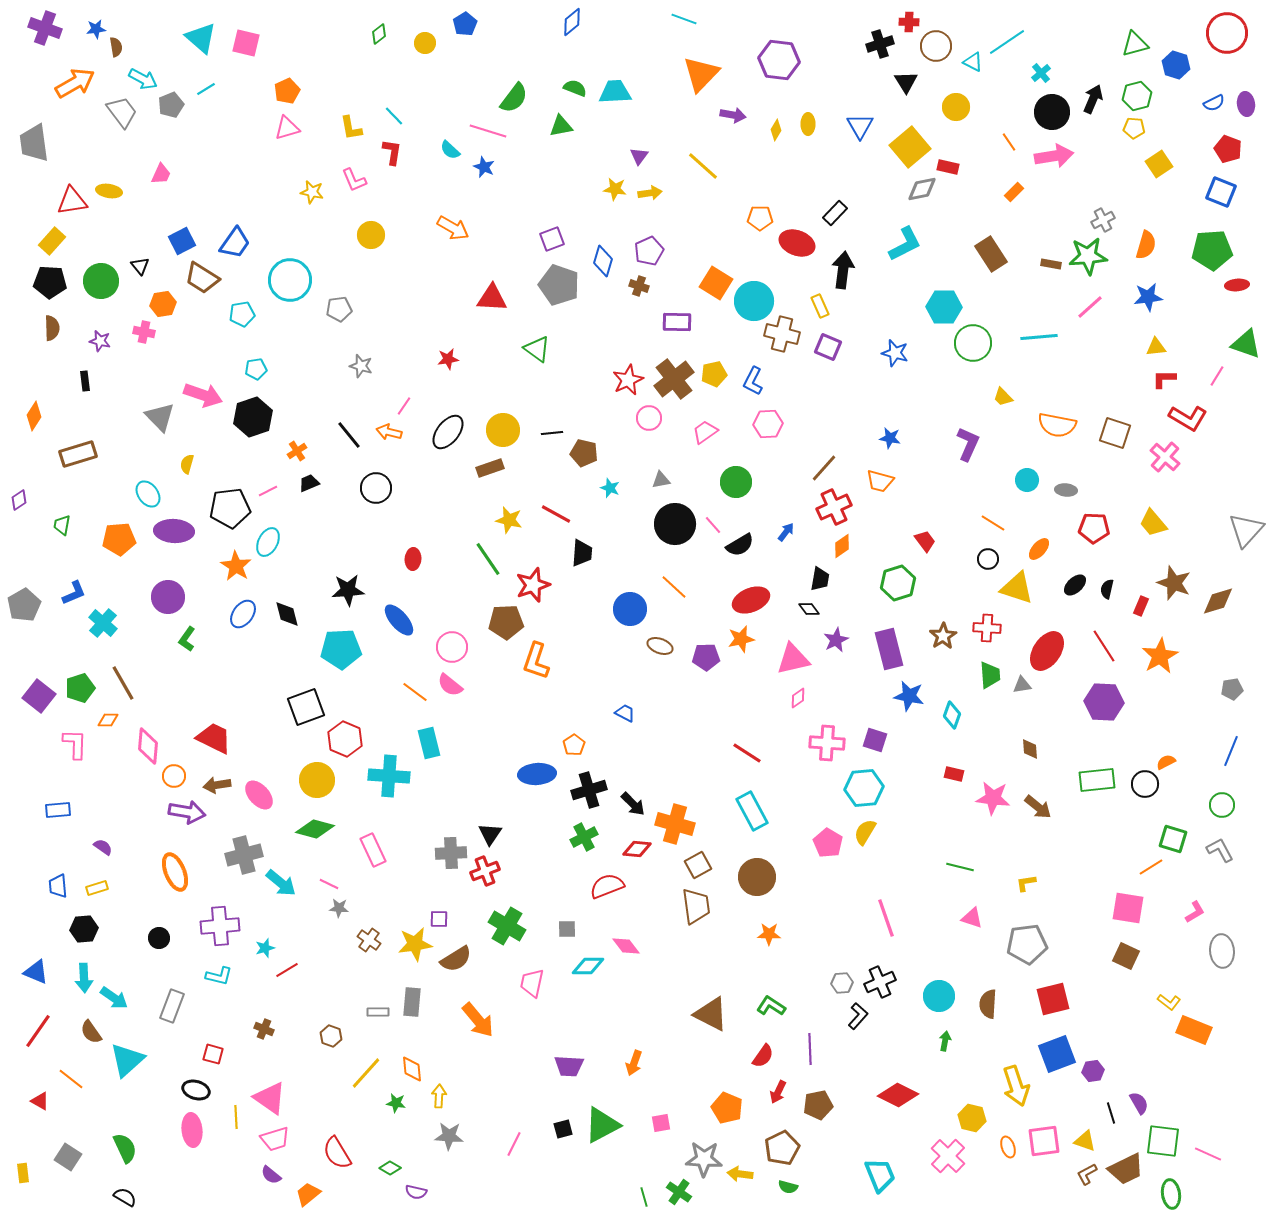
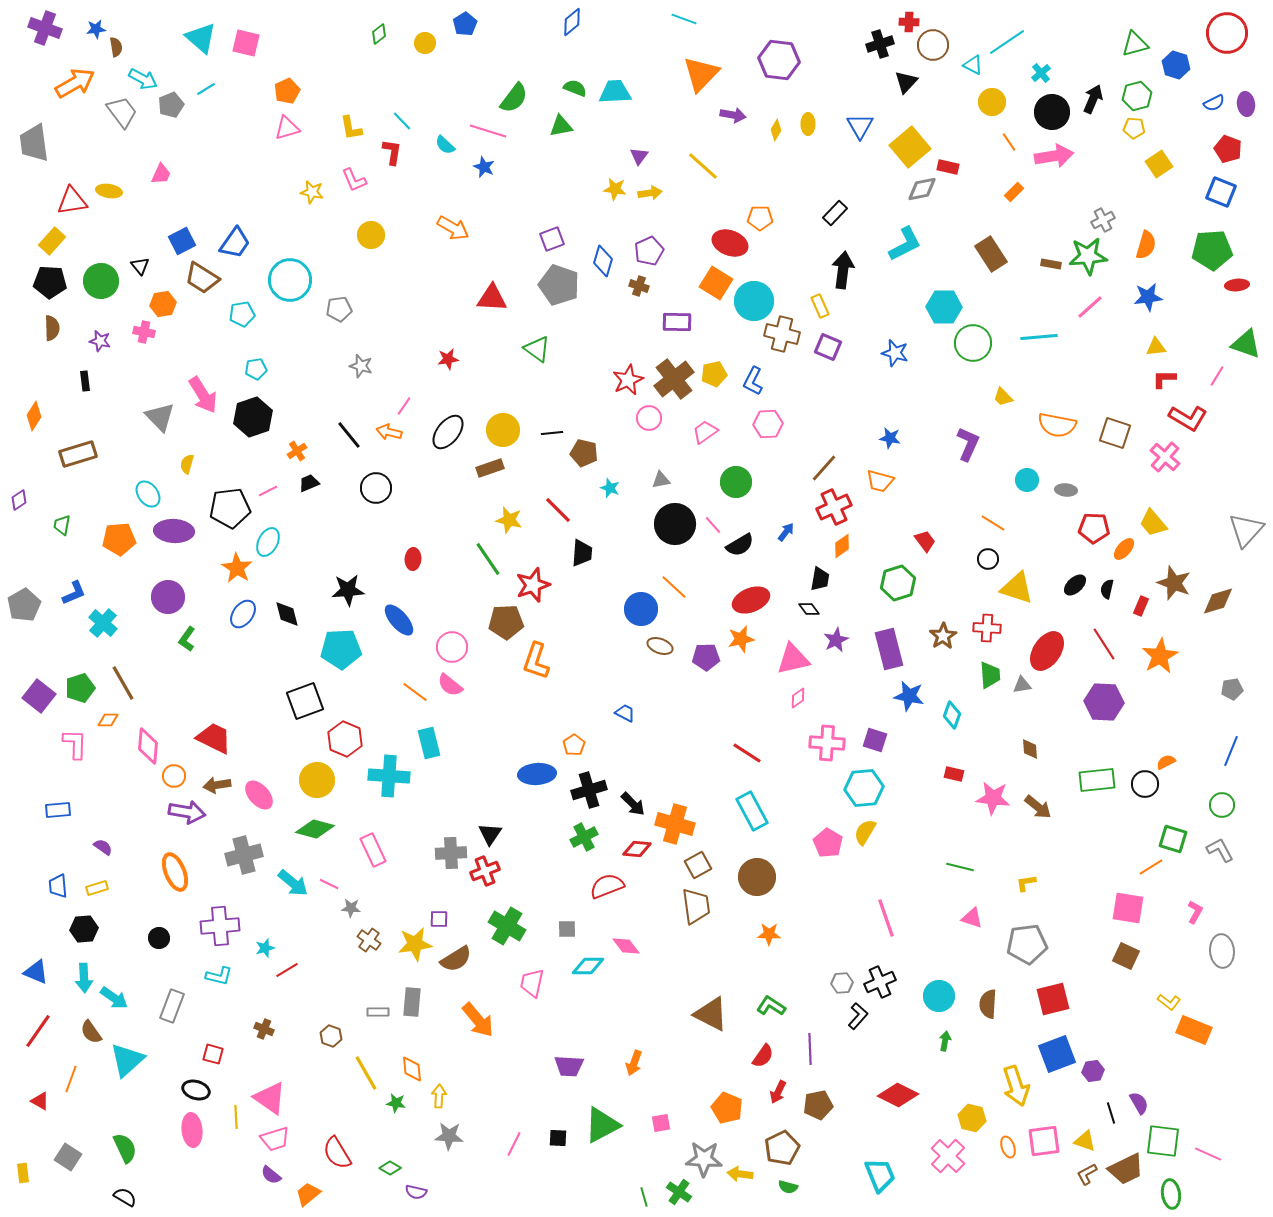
brown circle at (936, 46): moved 3 px left, 1 px up
cyan triangle at (973, 62): moved 3 px down
black triangle at (906, 82): rotated 15 degrees clockwise
yellow circle at (956, 107): moved 36 px right, 5 px up
cyan line at (394, 116): moved 8 px right, 5 px down
cyan semicircle at (450, 150): moved 5 px left, 5 px up
red ellipse at (797, 243): moved 67 px left
pink arrow at (203, 395): rotated 39 degrees clockwise
red line at (556, 514): moved 2 px right, 4 px up; rotated 16 degrees clockwise
orange ellipse at (1039, 549): moved 85 px right
orange star at (236, 566): moved 1 px right, 2 px down
blue circle at (630, 609): moved 11 px right
red line at (1104, 646): moved 2 px up
black square at (306, 707): moved 1 px left, 6 px up
cyan arrow at (281, 883): moved 12 px right
gray star at (339, 908): moved 12 px right
pink L-shape at (1195, 912): rotated 30 degrees counterclockwise
yellow line at (366, 1073): rotated 72 degrees counterclockwise
orange line at (71, 1079): rotated 72 degrees clockwise
black square at (563, 1129): moved 5 px left, 9 px down; rotated 18 degrees clockwise
